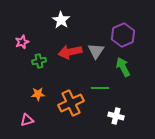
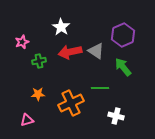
white star: moved 7 px down
gray triangle: rotated 30 degrees counterclockwise
green arrow: rotated 12 degrees counterclockwise
